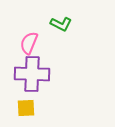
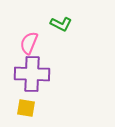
yellow square: rotated 12 degrees clockwise
